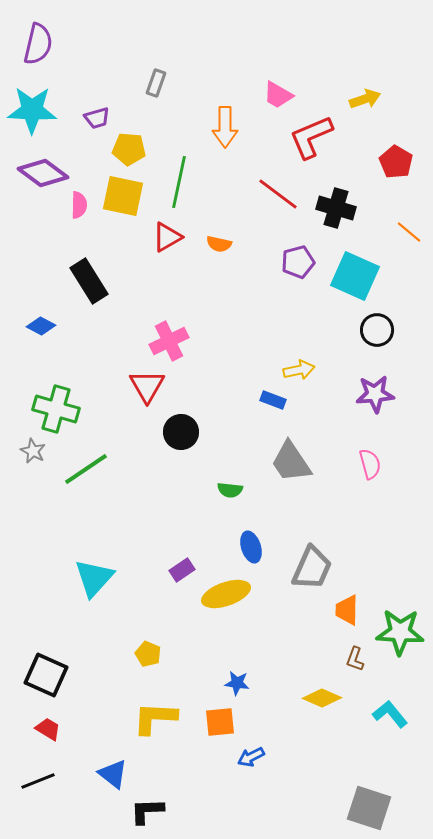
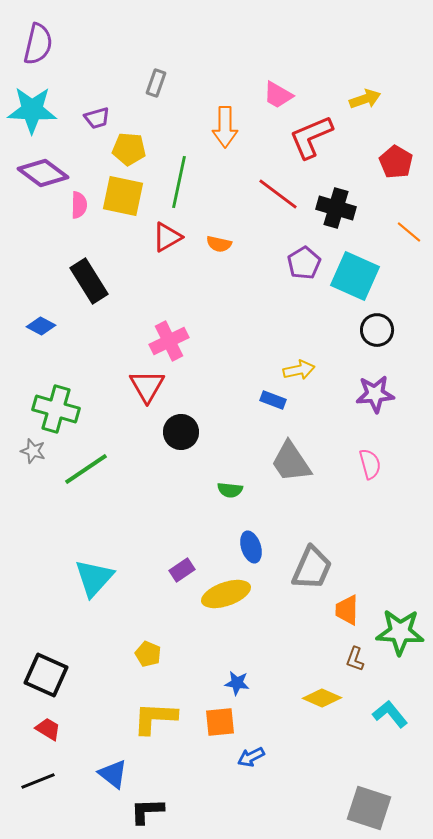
purple pentagon at (298, 262): moved 6 px right, 1 px down; rotated 16 degrees counterclockwise
gray star at (33, 451): rotated 10 degrees counterclockwise
